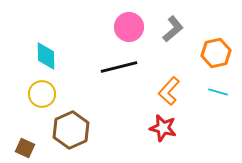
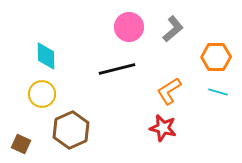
orange hexagon: moved 4 px down; rotated 12 degrees clockwise
black line: moved 2 px left, 2 px down
orange L-shape: rotated 16 degrees clockwise
brown square: moved 4 px left, 4 px up
